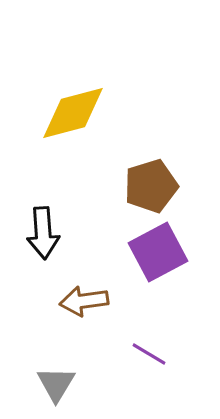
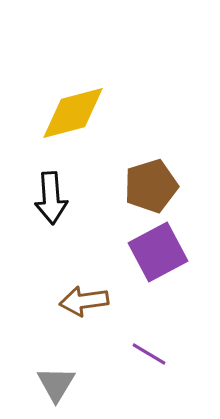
black arrow: moved 8 px right, 35 px up
